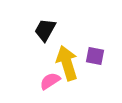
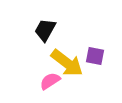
yellow arrow: rotated 144 degrees clockwise
